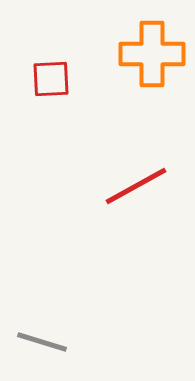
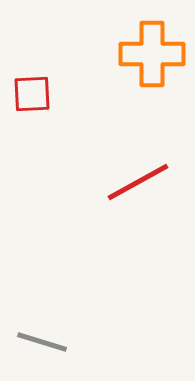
red square: moved 19 px left, 15 px down
red line: moved 2 px right, 4 px up
